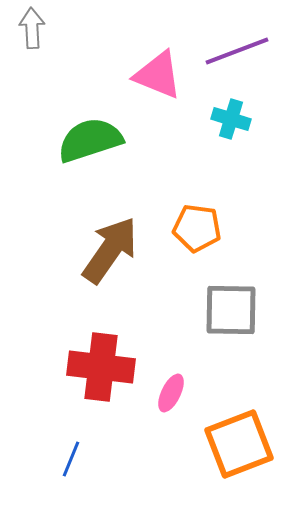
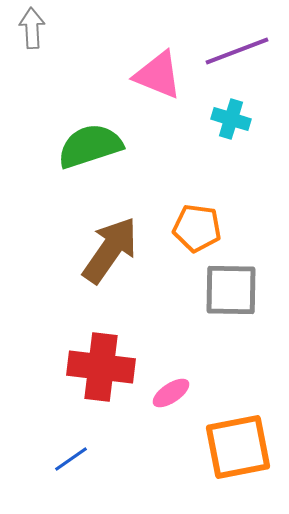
green semicircle: moved 6 px down
gray square: moved 20 px up
pink ellipse: rotated 30 degrees clockwise
orange square: moved 1 px left, 3 px down; rotated 10 degrees clockwise
blue line: rotated 33 degrees clockwise
